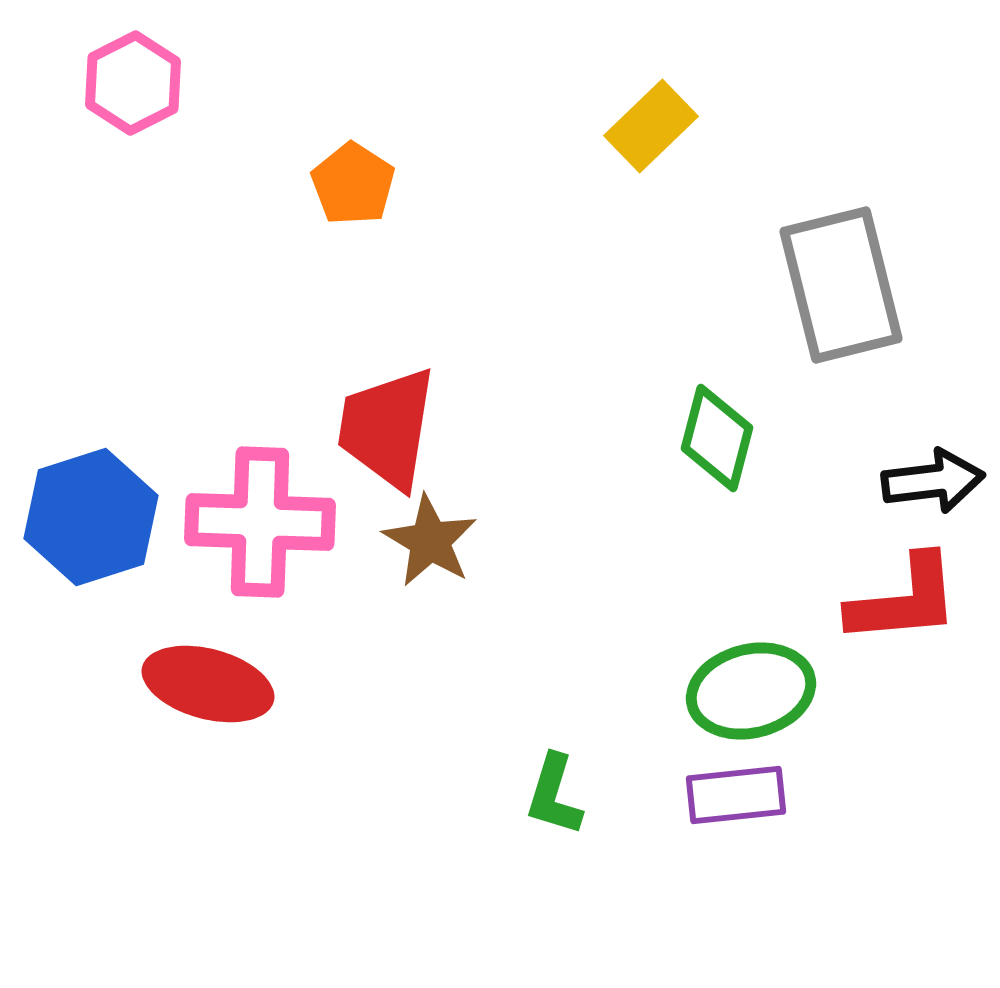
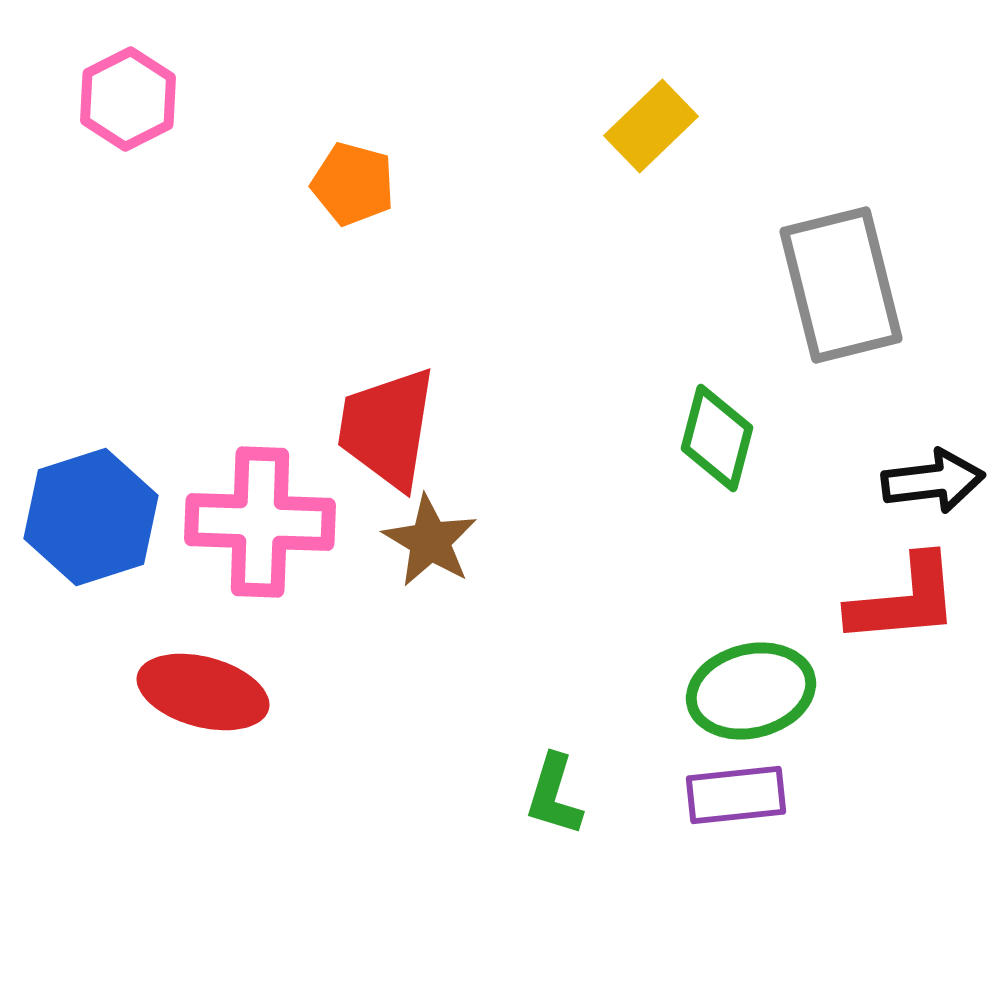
pink hexagon: moved 5 px left, 16 px down
orange pentagon: rotated 18 degrees counterclockwise
red ellipse: moved 5 px left, 8 px down
